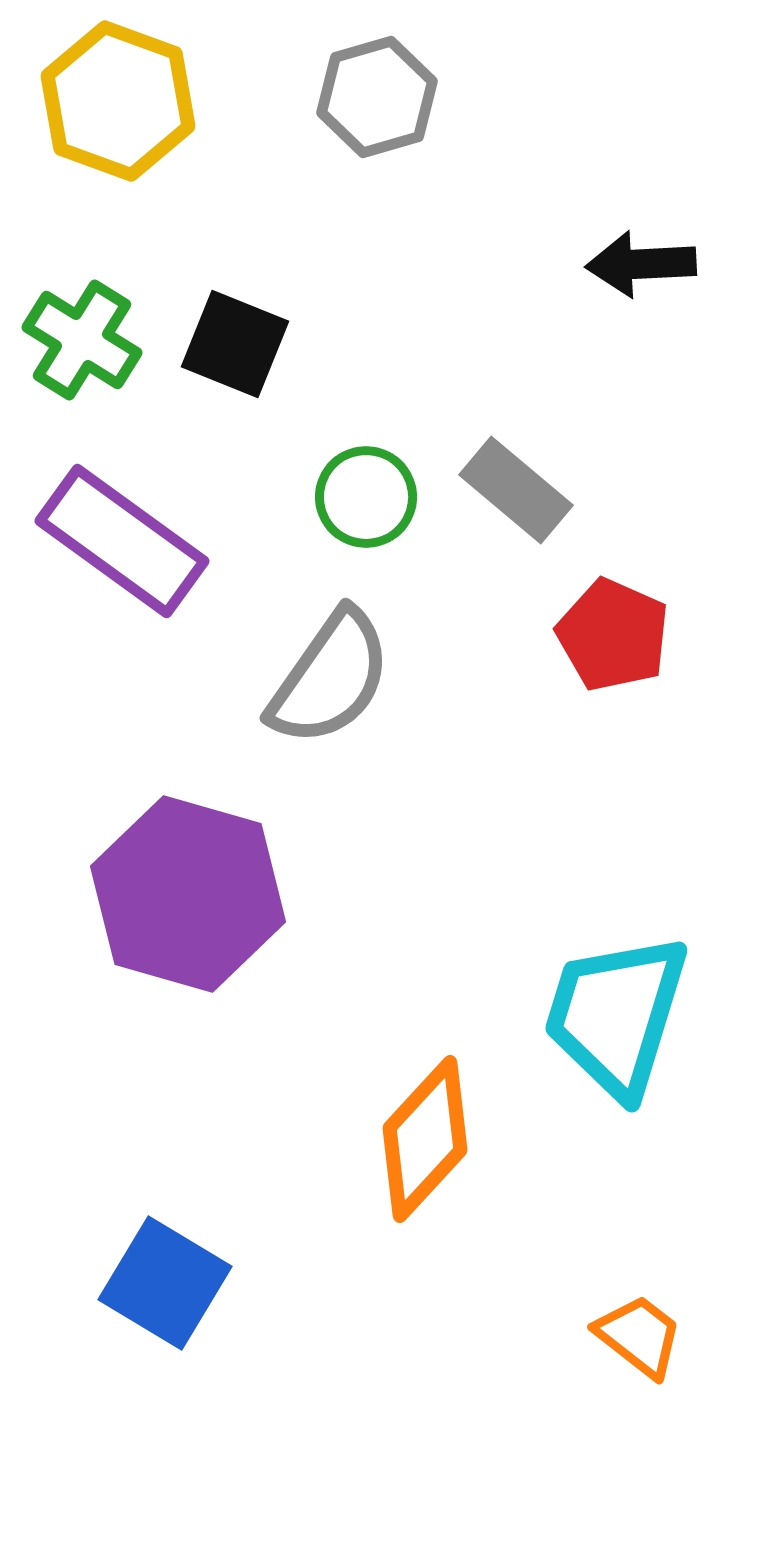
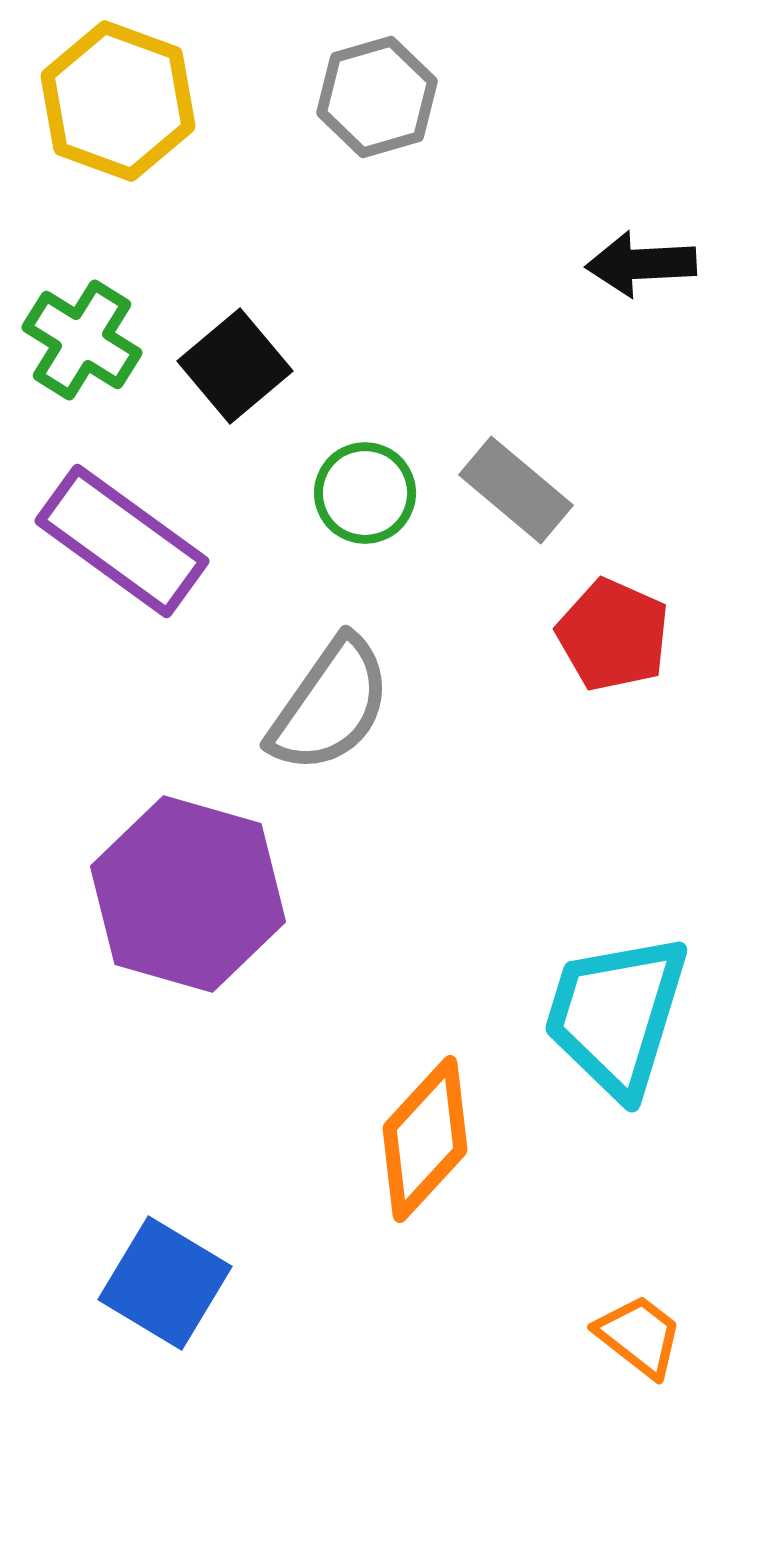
black square: moved 22 px down; rotated 28 degrees clockwise
green circle: moved 1 px left, 4 px up
gray semicircle: moved 27 px down
